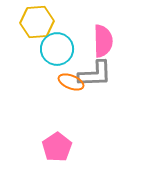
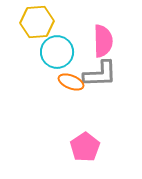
cyan circle: moved 3 px down
gray L-shape: moved 5 px right
pink pentagon: moved 28 px right
